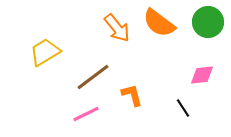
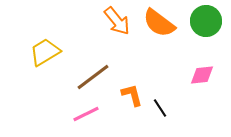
green circle: moved 2 px left, 1 px up
orange arrow: moved 7 px up
black line: moved 23 px left
